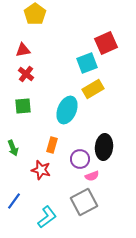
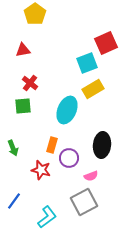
red cross: moved 4 px right, 9 px down
black ellipse: moved 2 px left, 2 px up
purple circle: moved 11 px left, 1 px up
pink semicircle: moved 1 px left
